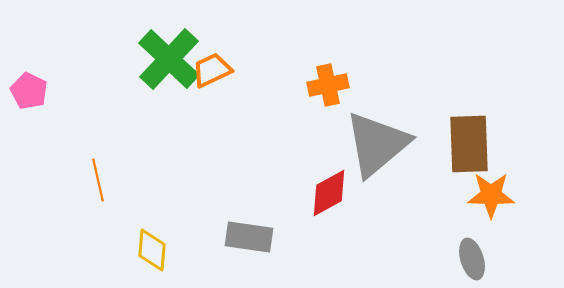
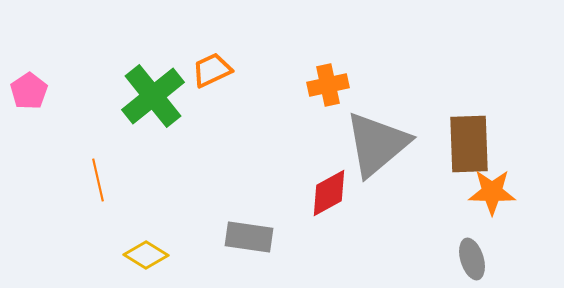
green cross: moved 16 px left, 37 px down; rotated 8 degrees clockwise
pink pentagon: rotated 12 degrees clockwise
orange star: moved 1 px right, 3 px up
yellow diamond: moved 6 px left, 5 px down; rotated 63 degrees counterclockwise
